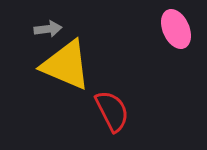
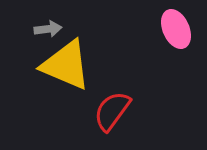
red semicircle: rotated 117 degrees counterclockwise
